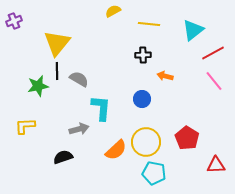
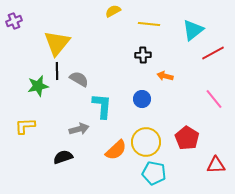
pink line: moved 18 px down
cyan L-shape: moved 1 px right, 2 px up
